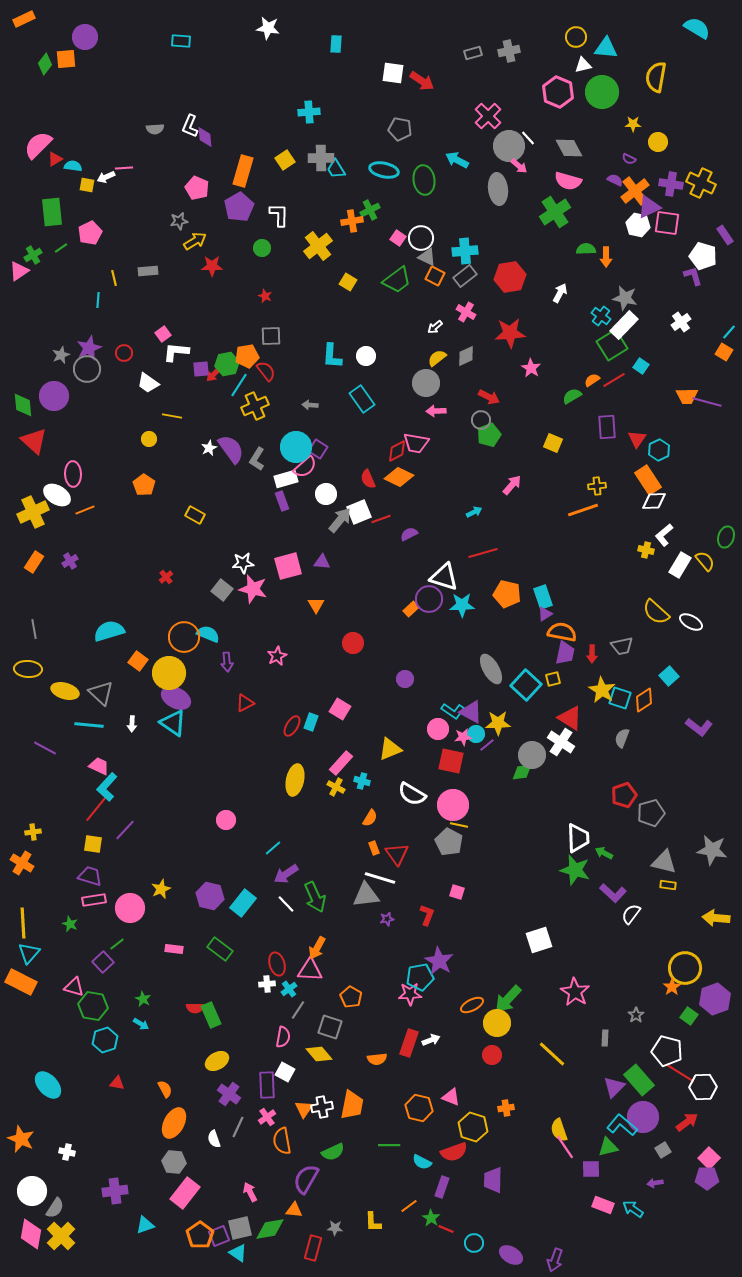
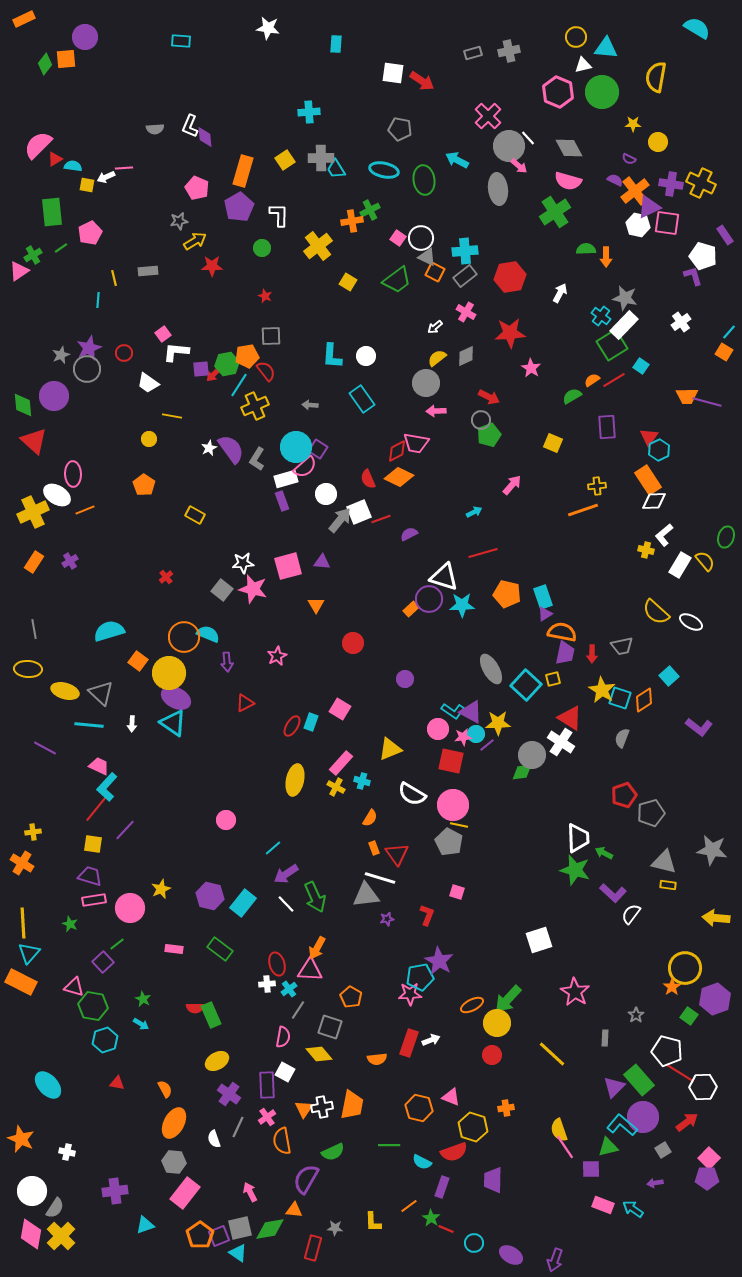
orange square at (435, 276): moved 4 px up
red triangle at (637, 439): moved 12 px right, 2 px up
